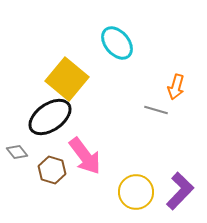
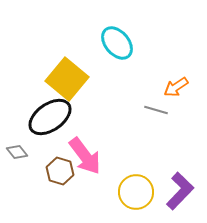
orange arrow: rotated 40 degrees clockwise
brown hexagon: moved 8 px right, 1 px down
